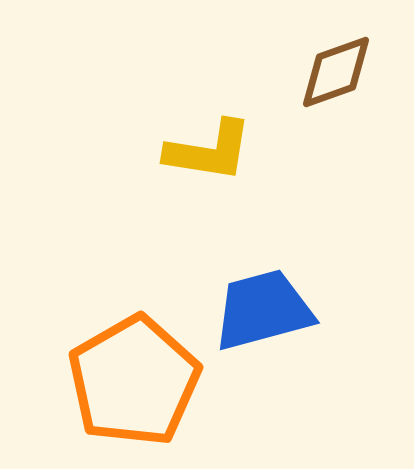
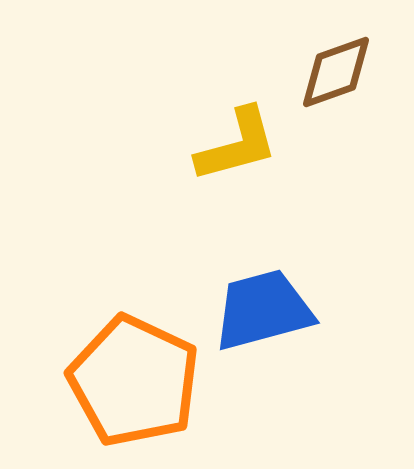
yellow L-shape: moved 28 px right, 6 px up; rotated 24 degrees counterclockwise
orange pentagon: rotated 17 degrees counterclockwise
